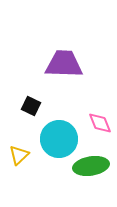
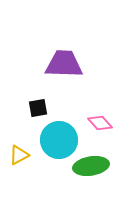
black square: moved 7 px right, 2 px down; rotated 36 degrees counterclockwise
pink diamond: rotated 20 degrees counterclockwise
cyan circle: moved 1 px down
yellow triangle: rotated 15 degrees clockwise
